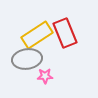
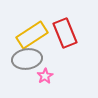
yellow rectangle: moved 5 px left
pink star: rotated 28 degrees counterclockwise
